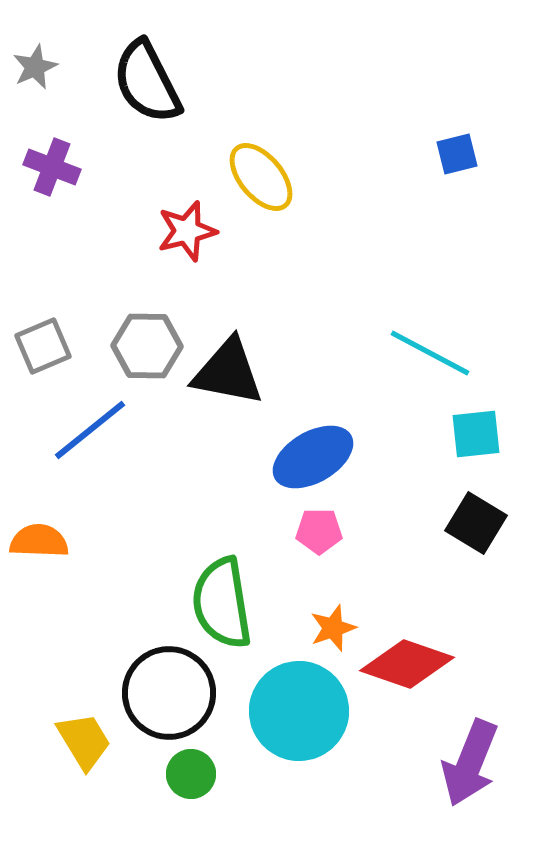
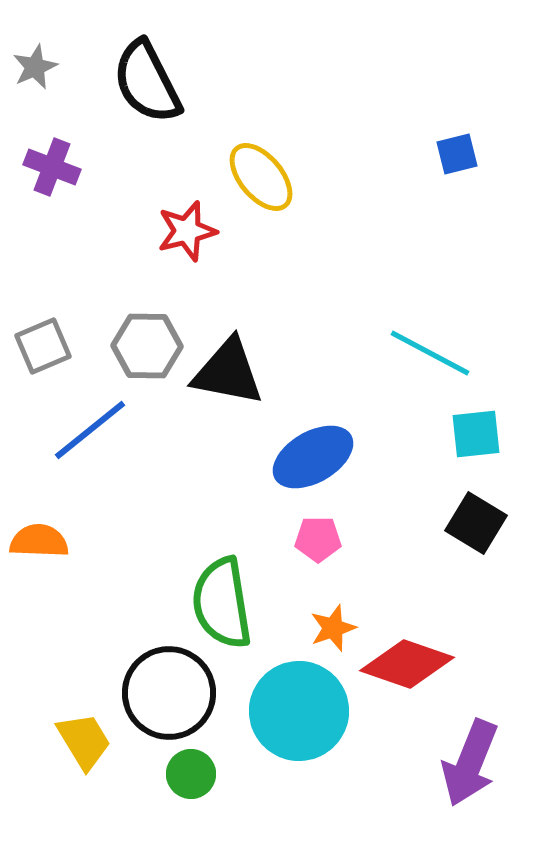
pink pentagon: moved 1 px left, 8 px down
